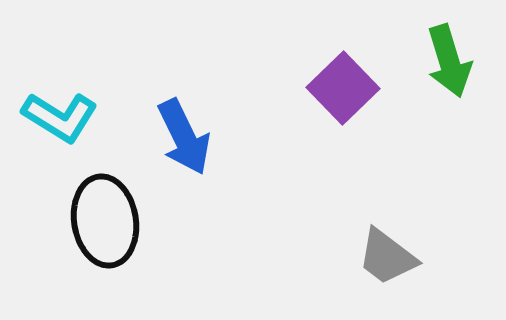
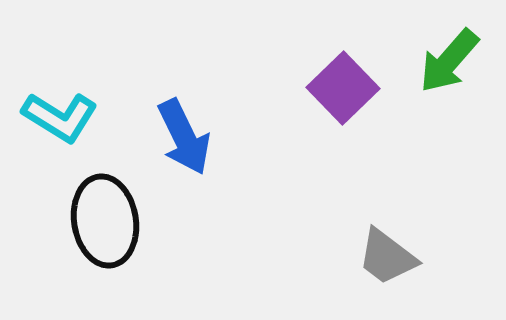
green arrow: rotated 58 degrees clockwise
